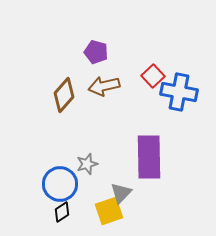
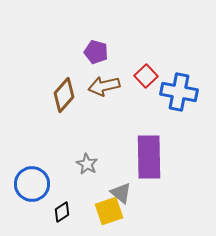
red square: moved 7 px left
gray star: rotated 25 degrees counterclockwise
blue circle: moved 28 px left
gray triangle: rotated 35 degrees counterclockwise
